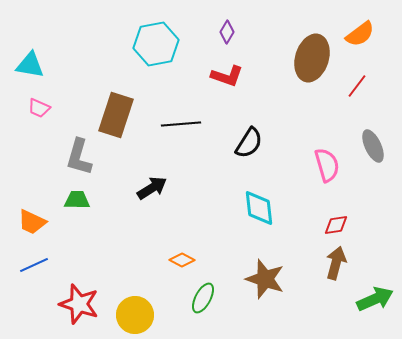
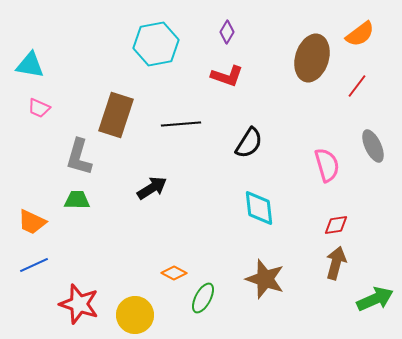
orange diamond: moved 8 px left, 13 px down
